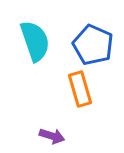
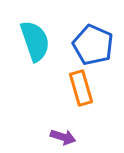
orange rectangle: moved 1 px right, 1 px up
purple arrow: moved 11 px right, 1 px down
